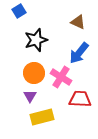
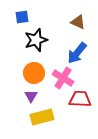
blue square: moved 3 px right, 6 px down; rotated 24 degrees clockwise
blue arrow: moved 2 px left
pink cross: moved 2 px right, 1 px down
purple triangle: moved 1 px right
